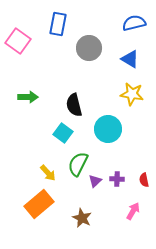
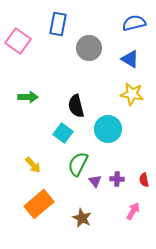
black semicircle: moved 2 px right, 1 px down
yellow arrow: moved 15 px left, 8 px up
purple triangle: rotated 24 degrees counterclockwise
